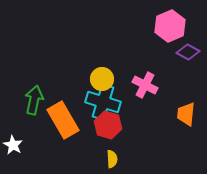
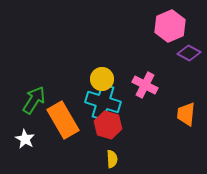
purple diamond: moved 1 px right, 1 px down
green arrow: rotated 20 degrees clockwise
white star: moved 12 px right, 6 px up
